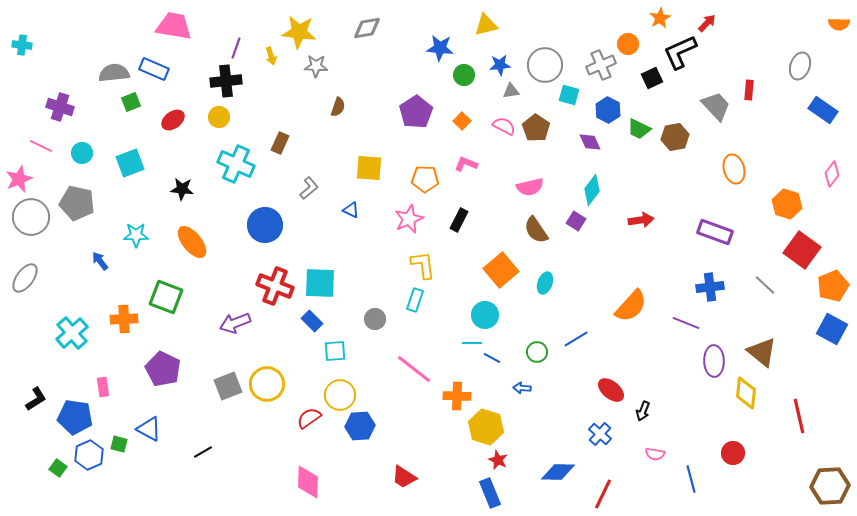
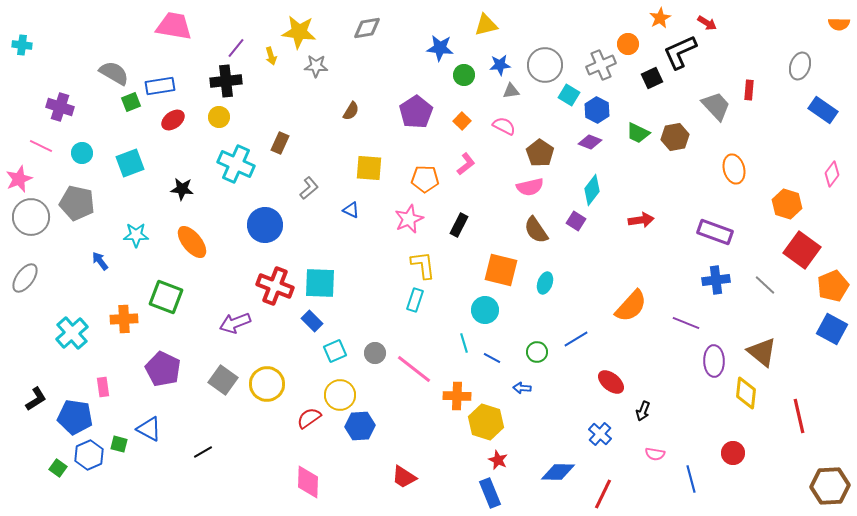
red arrow at (707, 23): rotated 78 degrees clockwise
purple line at (236, 48): rotated 20 degrees clockwise
blue rectangle at (154, 69): moved 6 px right, 17 px down; rotated 32 degrees counterclockwise
gray semicircle at (114, 73): rotated 36 degrees clockwise
cyan square at (569, 95): rotated 15 degrees clockwise
brown semicircle at (338, 107): moved 13 px right, 4 px down; rotated 12 degrees clockwise
blue hexagon at (608, 110): moved 11 px left
brown pentagon at (536, 128): moved 4 px right, 25 px down
green trapezoid at (639, 129): moved 1 px left, 4 px down
purple diamond at (590, 142): rotated 45 degrees counterclockwise
pink L-shape at (466, 164): rotated 120 degrees clockwise
black rectangle at (459, 220): moved 5 px down
orange square at (501, 270): rotated 36 degrees counterclockwise
blue cross at (710, 287): moved 6 px right, 7 px up
cyan circle at (485, 315): moved 5 px up
gray circle at (375, 319): moved 34 px down
cyan line at (472, 343): moved 8 px left; rotated 72 degrees clockwise
cyan square at (335, 351): rotated 20 degrees counterclockwise
gray square at (228, 386): moved 5 px left, 6 px up; rotated 32 degrees counterclockwise
red ellipse at (611, 390): moved 8 px up
yellow hexagon at (486, 427): moved 5 px up
